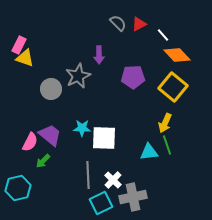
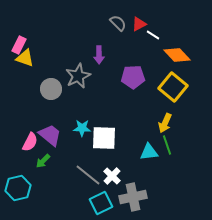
white line: moved 10 px left; rotated 16 degrees counterclockwise
gray line: rotated 48 degrees counterclockwise
white cross: moved 1 px left, 4 px up
